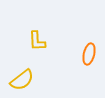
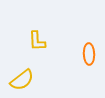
orange ellipse: rotated 15 degrees counterclockwise
